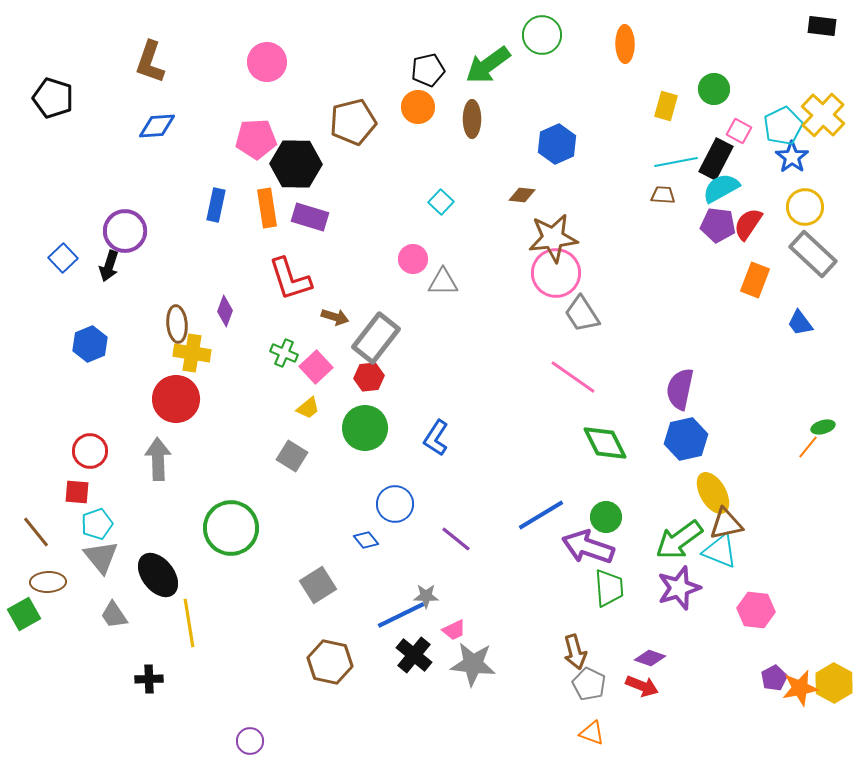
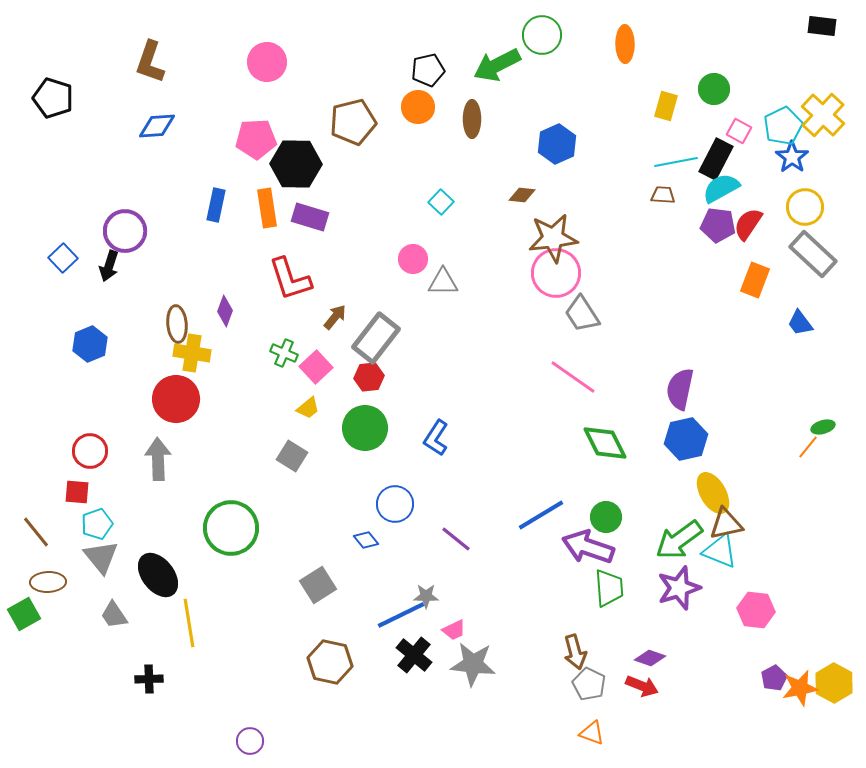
green arrow at (488, 65): moved 9 px right; rotated 9 degrees clockwise
brown arrow at (335, 317): rotated 68 degrees counterclockwise
